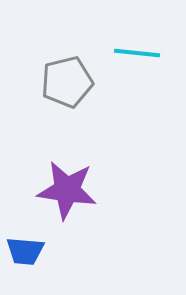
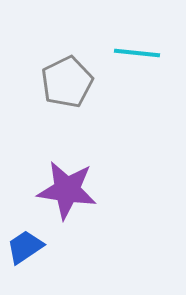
gray pentagon: rotated 12 degrees counterclockwise
blue trapezoid: moved 4 px up; rotated 141 degrees clockwise
